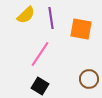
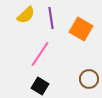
orange square: rotated 20 degrees clockwise
